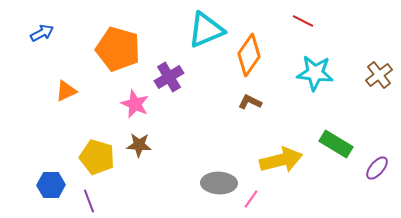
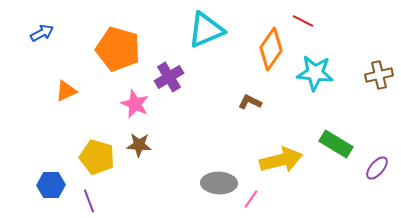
orange diamond: moved 22 px right, 6 px up
brown cross: rotated 24 degrees clockwise
